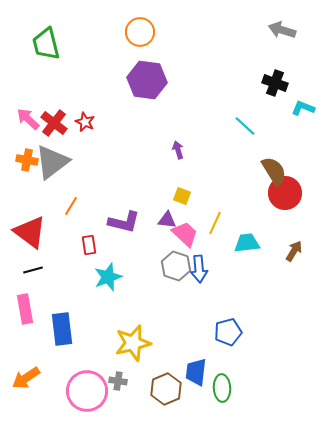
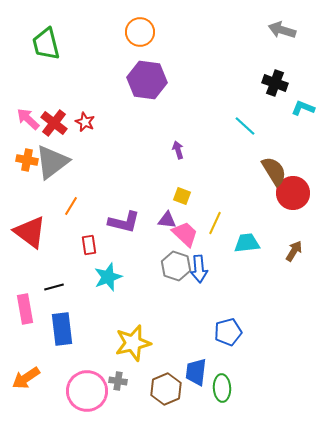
red circle: moved 8 px right
black line: moved 21 px right, 17 px down
